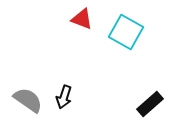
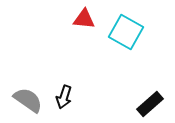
red triangle: moved 2 px right; rotated 15 degrees counterclockwise
